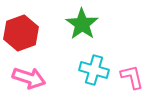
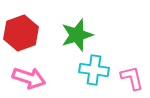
green star: moved 5 px left, 11 px down; rotated 20 degrees clockwise
cyan cross: rotated 8 degrees counterclockwise
pink L-shape: moved 1 px down
